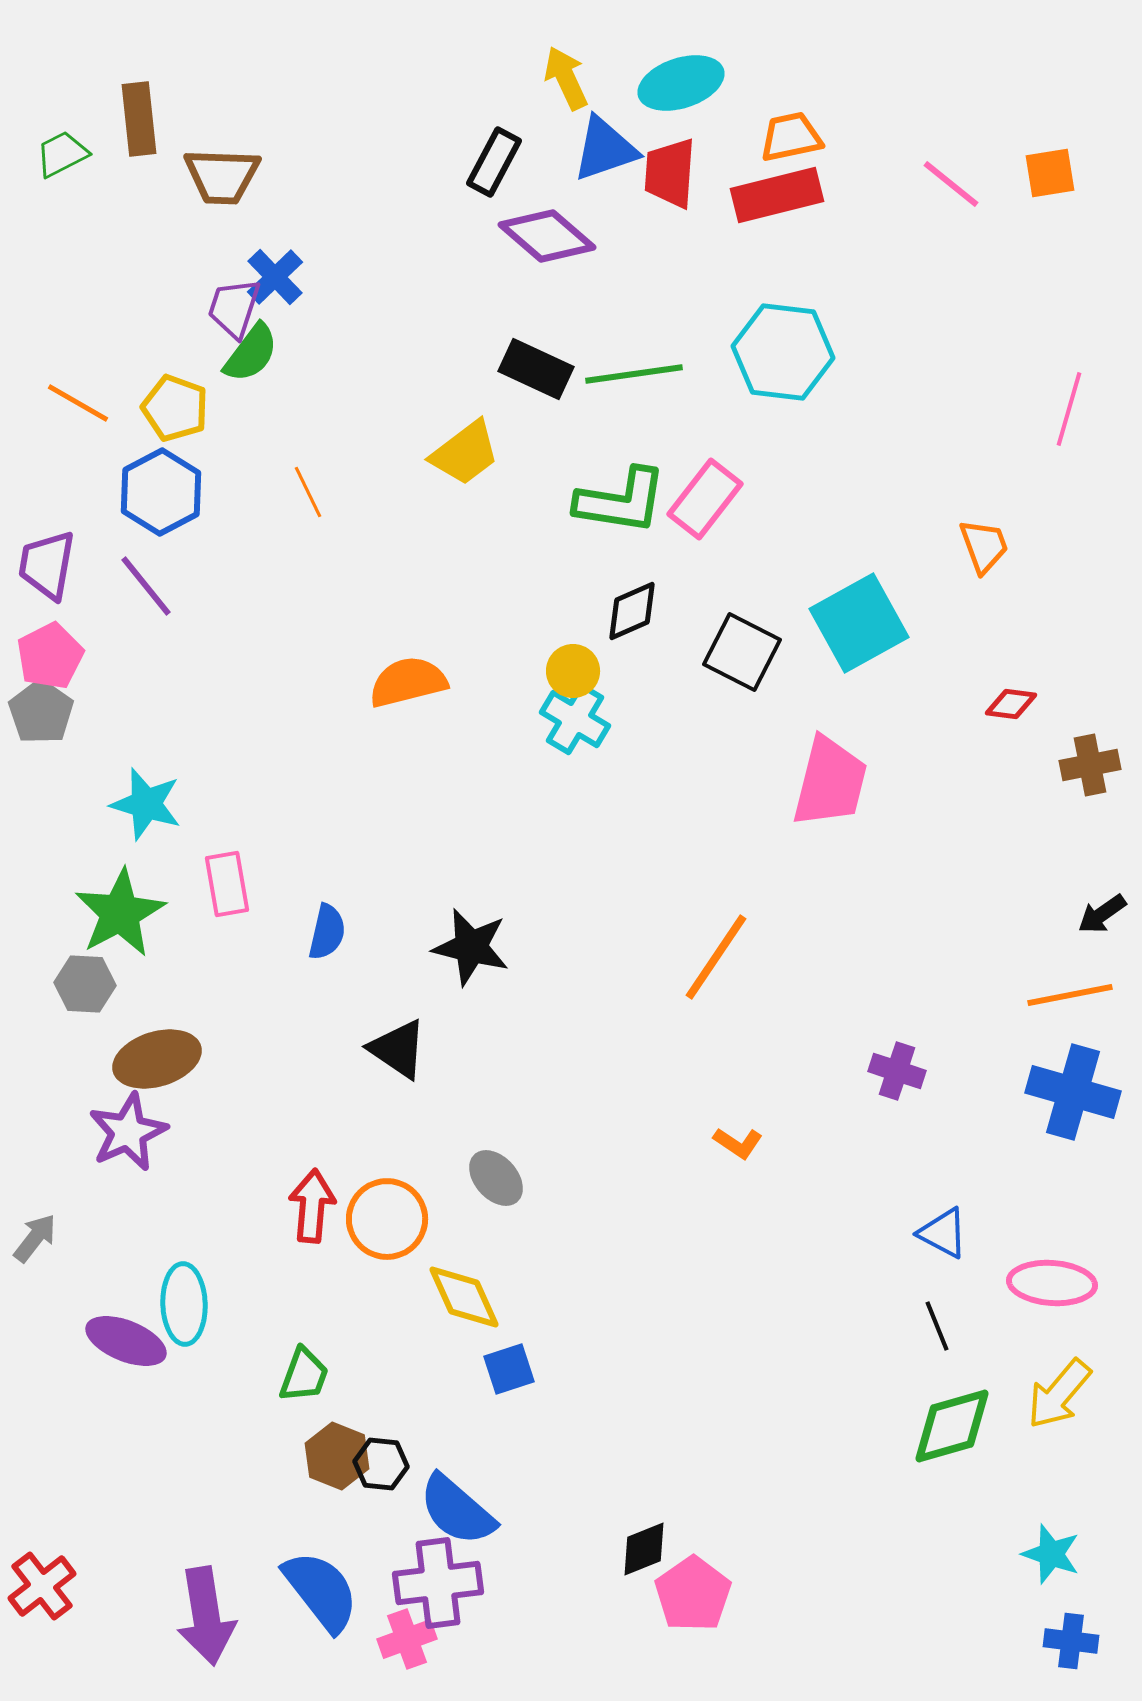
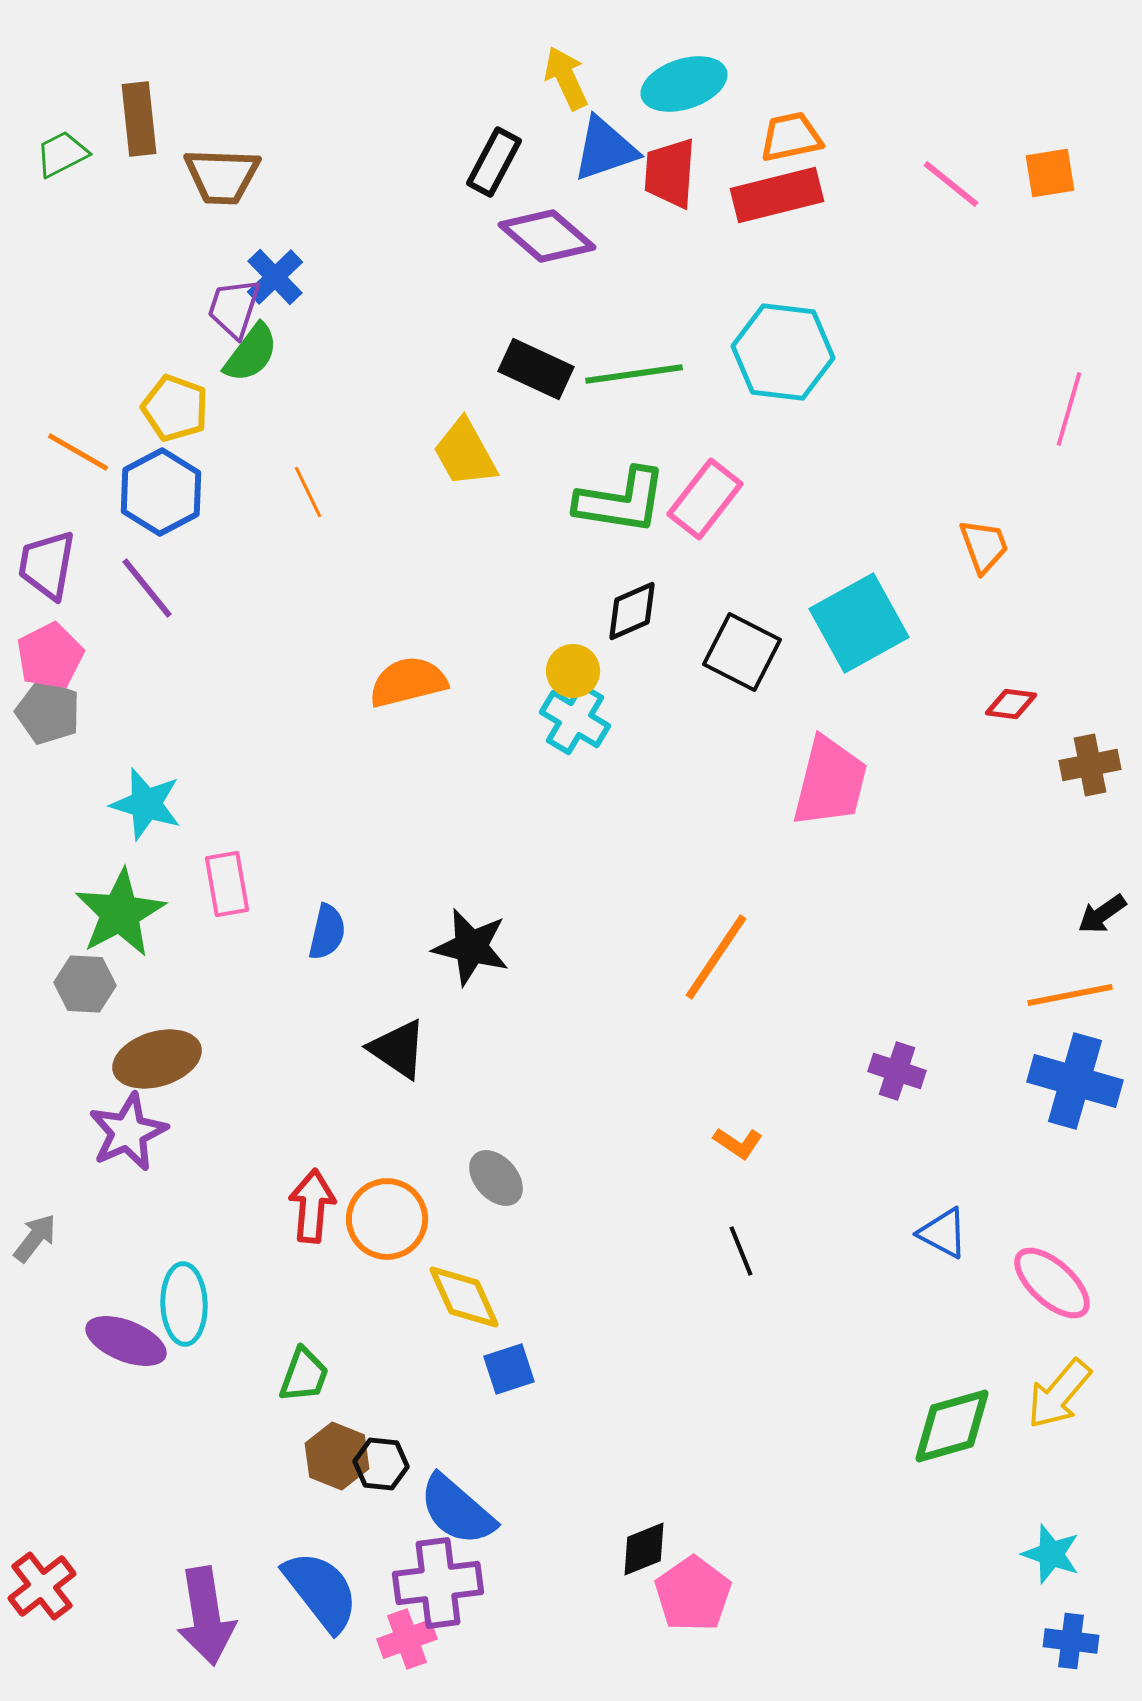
cyan ellipse at (681, 83): moved 3 px right, 1 px down
orange line at (78, 403): moved 49 px down
yellow trapezoid at (465, 453): rotated 98 degrees clockwise
purple line at (146, 586): moved 1 px right, 2 px down
gray pentagon at (41, 712): moved 7 px right; rotated 16 degrees counterclockwise
blue cross at (1073, 1092): moved 2 px right, 11 px up
pink ellipse at (1052, 1283): rotated 38 degrees clockwise
black line at (937, 1326): moved 196 px left, 75 px up
